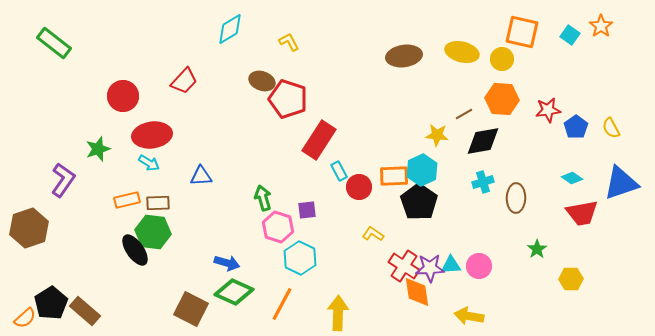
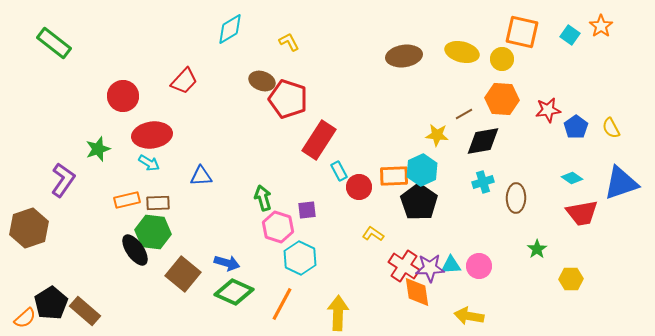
brown square at (191, 309): moved 8 px left, 35 px up; rotated 12 degrees clockwise
